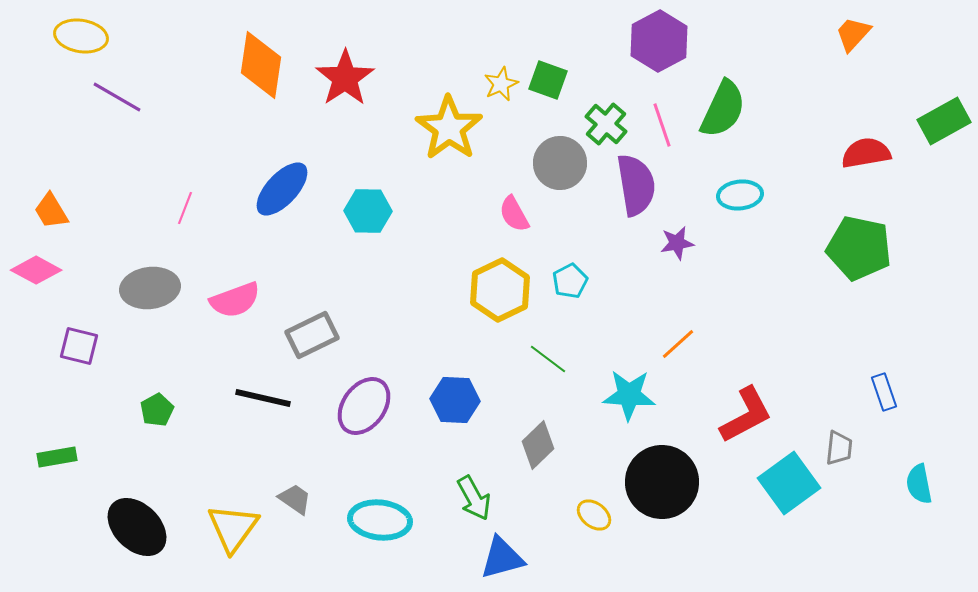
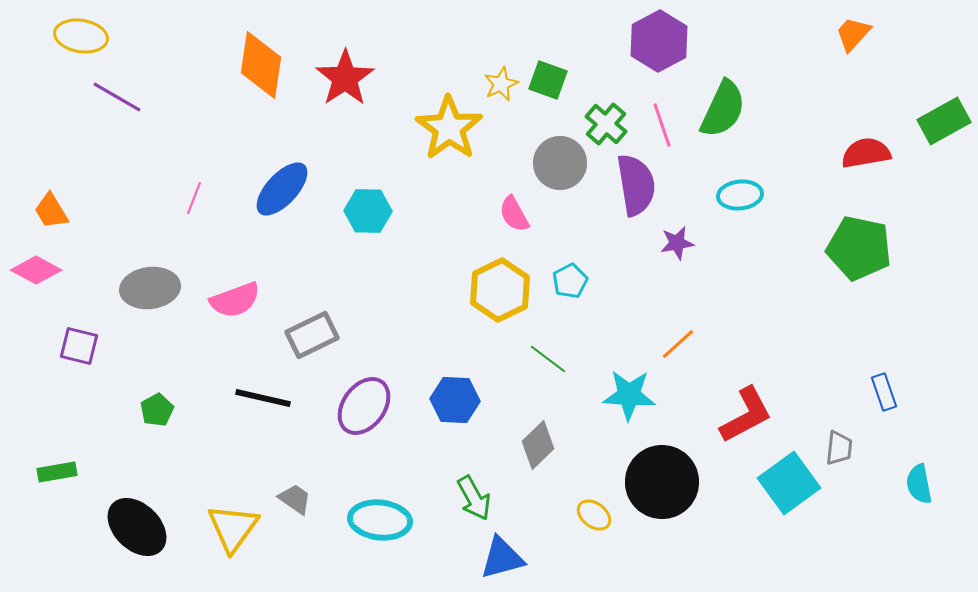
pink line at (185, 208): moved 9 px right, 10 px up
green rectangle at (57, 457): moved 15 px down
